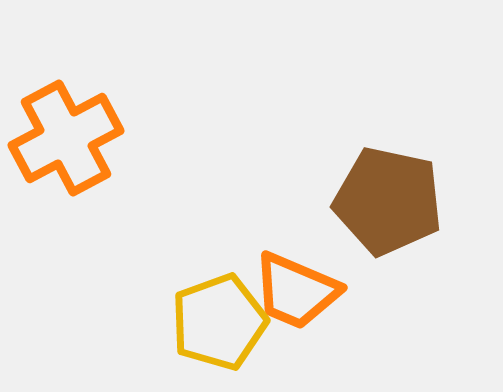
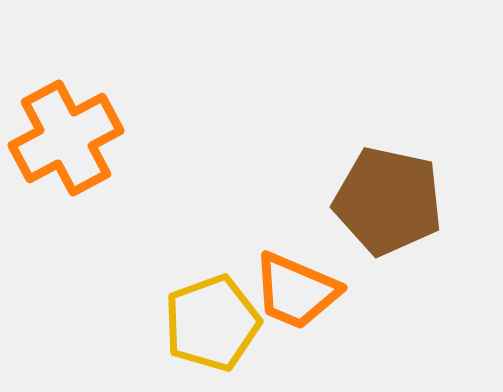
yellow pentagon: moved 7 px left, 1 px down
